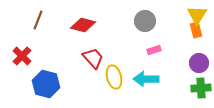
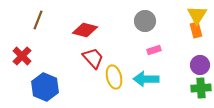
red diamond: moved 2 px right, 5 px down
purple circle: moved 1 px right, 2 px down
blue hexagon: moved 1 px left, 3 px down; rotated 8 degrees clockwise
